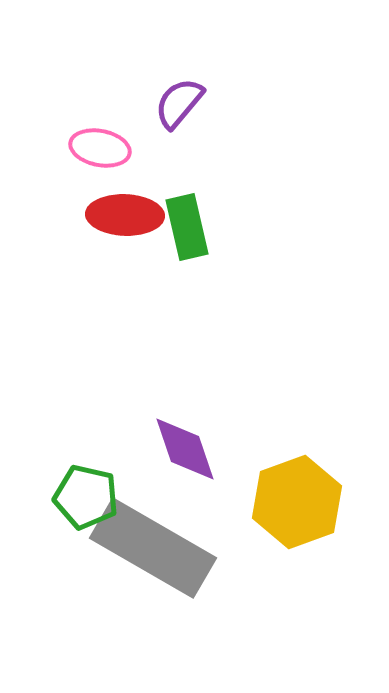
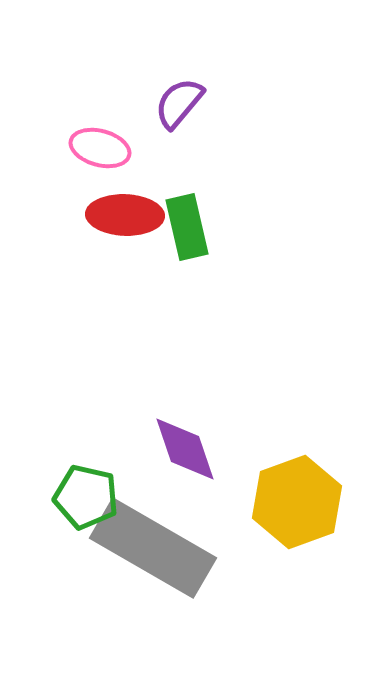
pink ellipse: rotated 4 degrees clockwise
